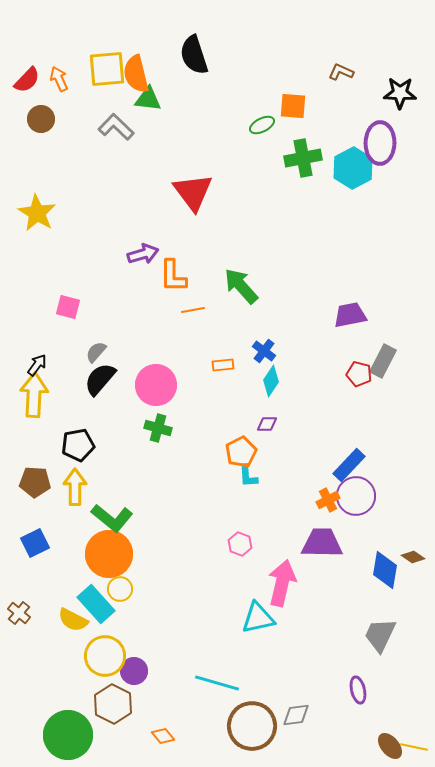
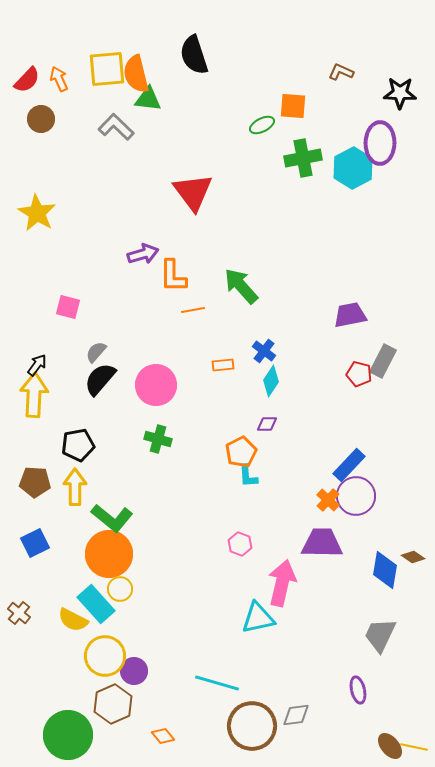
green cross at (158, 428): moved 11 px down
orange cross at (328, 500): rotated 20 degrees counterclockwise
brown hexagon at (113, 704): rotated 9 degrees clockwise
